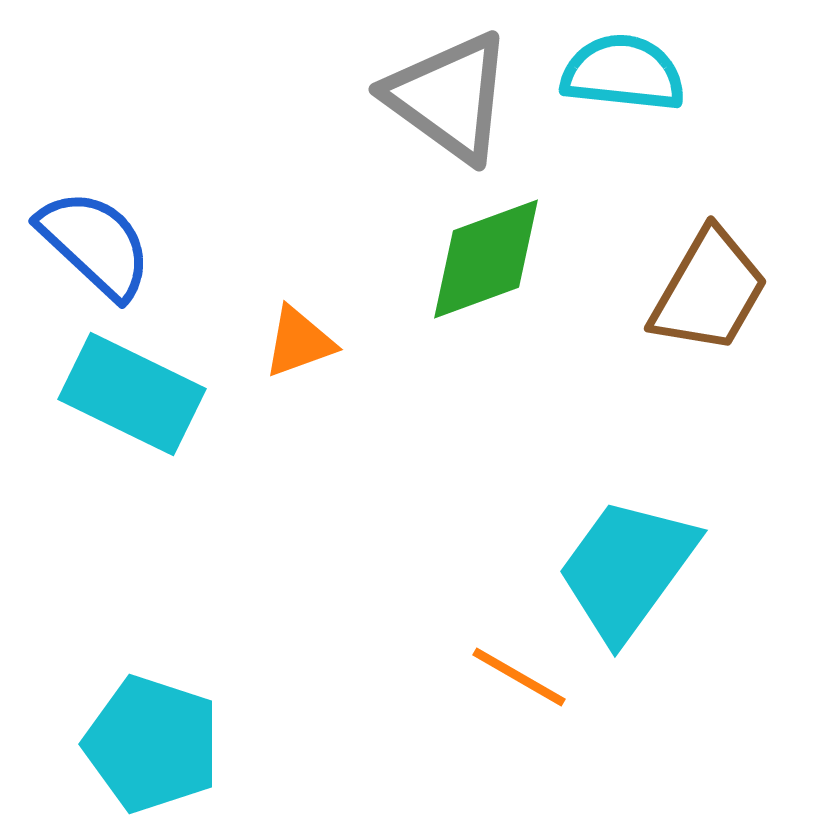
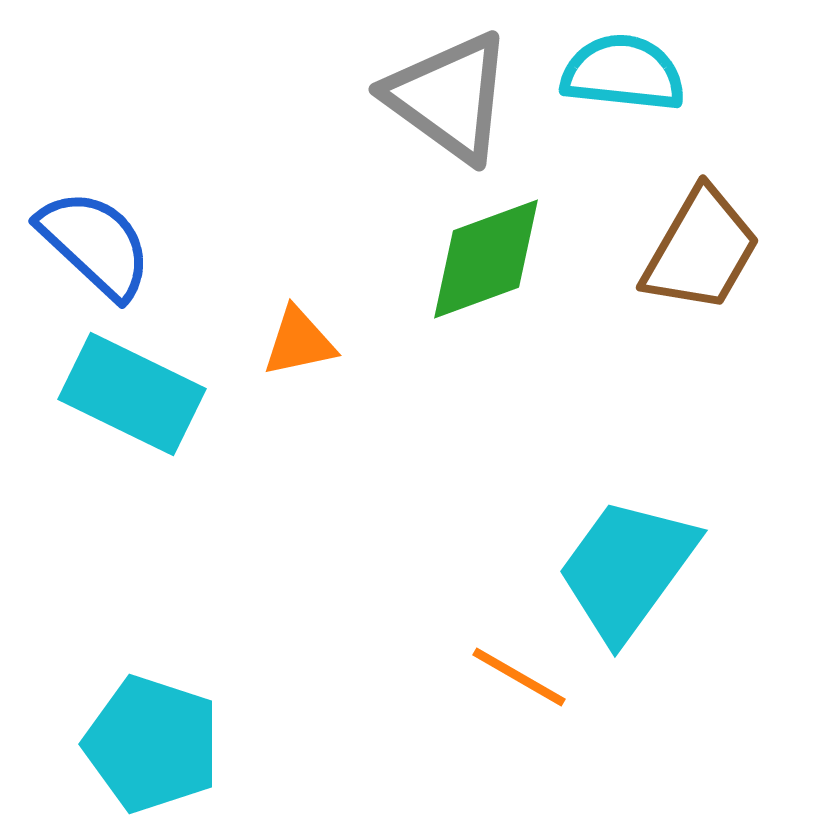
brown trapezoid: moved 8 px left, 41 px up
orange triangle: rotated 8 degrees clockwise
